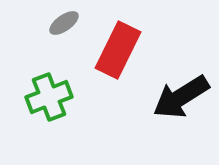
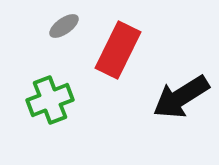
gray ellipse: moved 3 px down
green cross: moved 1 px right, 3 px down
